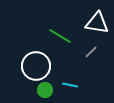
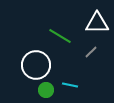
white triangle: rotated 10 degrees counterclockwise
white circle: moved 1 px up
green circle: moved 1 px right
